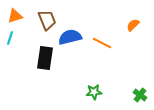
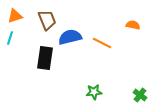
orange semicircle: rotated 56 degrees clockwise
